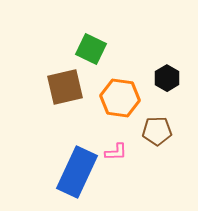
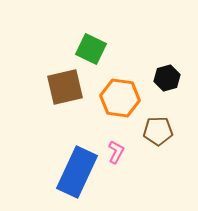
black hexagon: rotated 15 degrees clockwise
brown pentagon: moved 1 px right
pink L-shape: rotated 60 degrees counterclockwise
